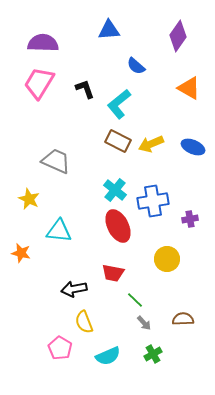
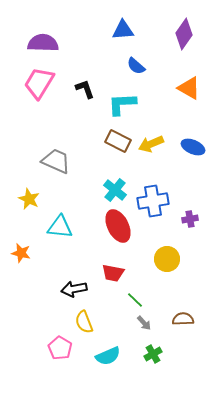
blue triangle: moved 14 px right
purple diamond: moved 6 px right, 2 px up
cyan L-shape: moved 3 px right; rotated 36 degrees clockwise
cyan triangle: moved 1 px right, 4 px up
